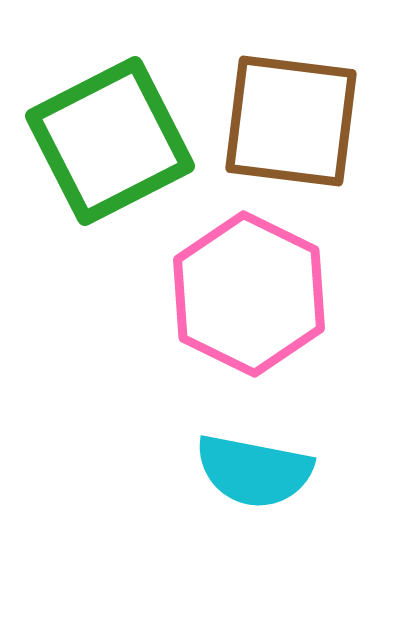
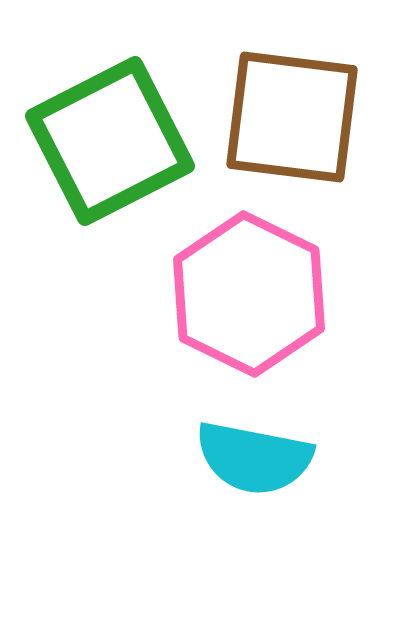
brown square: moved 1 px right, 4 px up
cyan semicircle: moved 13 px up
